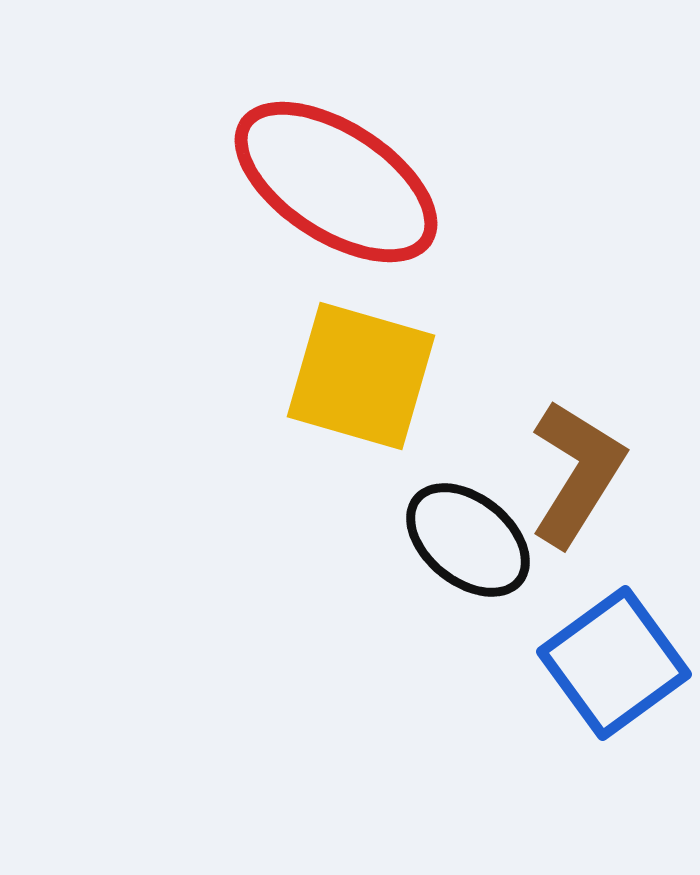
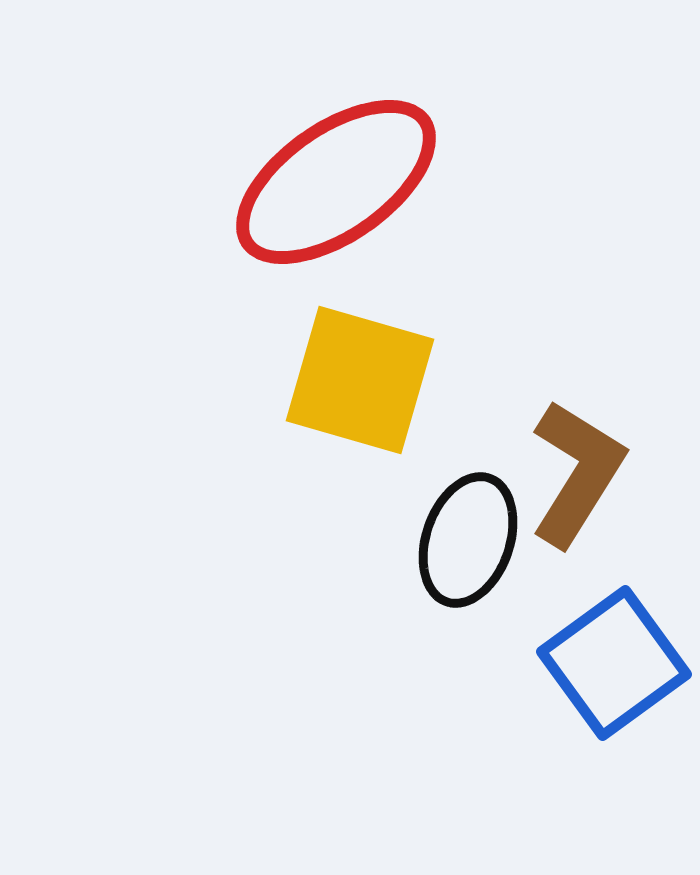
red ellipse: rotated 68 degrees counterclockwise
yellow square: moved 1 px left, 4 px down
black ellipse: rotated 70 degrees clockwise
